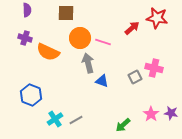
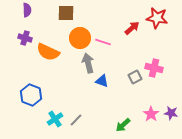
gray line: rotated 16 degrees counterclockwise
